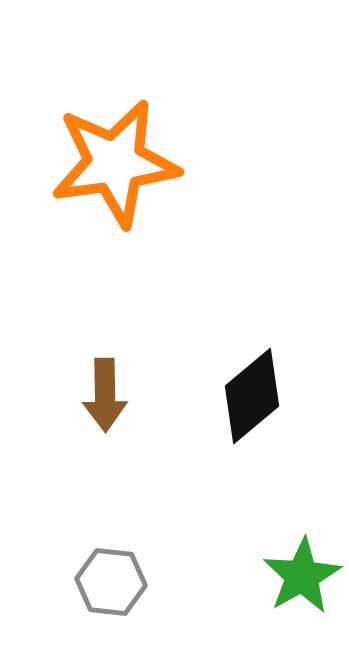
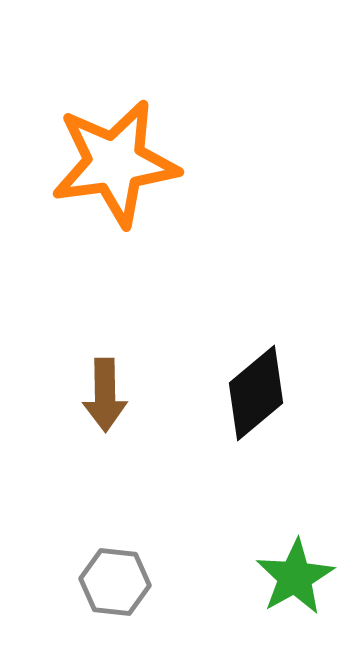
black diamond: moved 4 px right, 3 px up
green star: moved 7 px left, 1 px down
gray hexagon: moved 4 px right
